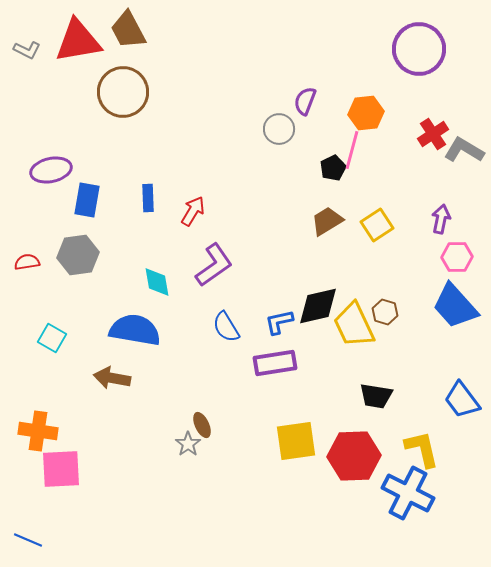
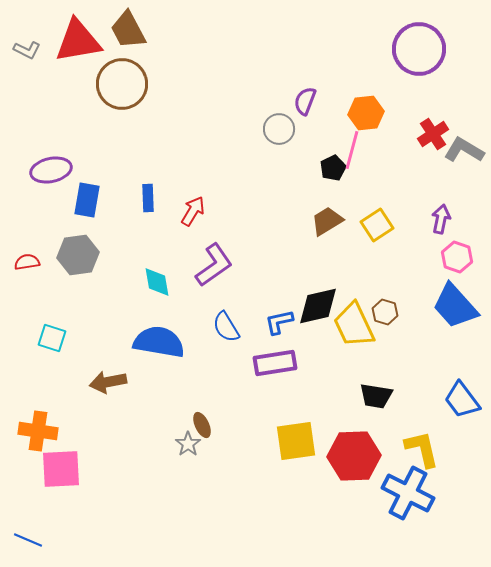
brown circle at (123, 92): moved 1 px left, 8 px up
pink hexagon at (457, 257): rotated 20 degrees clockwise
blue semicircle at (135, 330): moved 24 px right, 12 px down
cyan square at (52, 338): rotated 12 degrees counterclockwise
brown arrow at (112, 378): moved 4 px left, 4 px down; rotated 21 degrees counterclockwise
